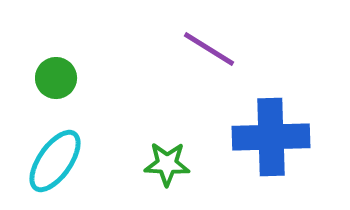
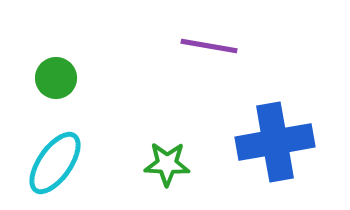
purple line: moved 3 px up; rotated 22 degrees counterclockwise
blue cross: moved 4 px right, 5 px down; rotated 8 degrees counterclockwise
cyan ellipse: moved 2 px down
